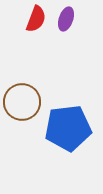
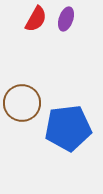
red semicircle: rotated 8 degrees clockwise
brown circle: moved 1 px down
